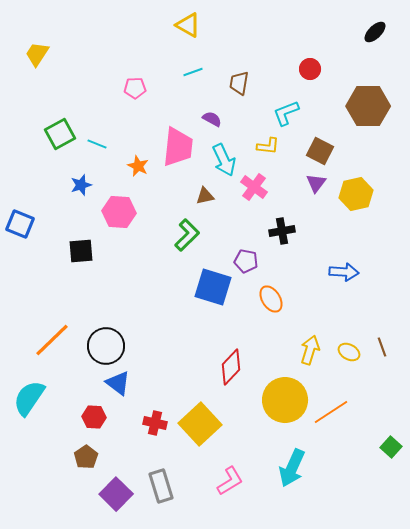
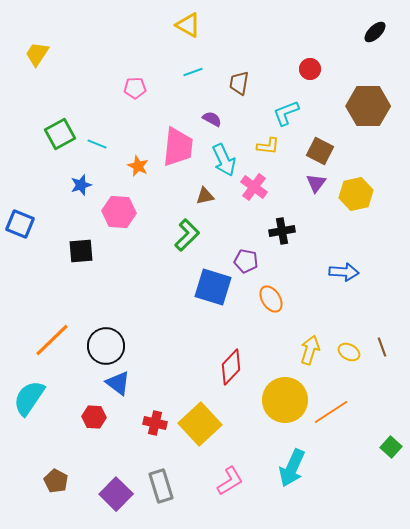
brown pentagon at (86, 457): moved 30 px left, 24 px down; rotated 10 degrees counterclockwise
